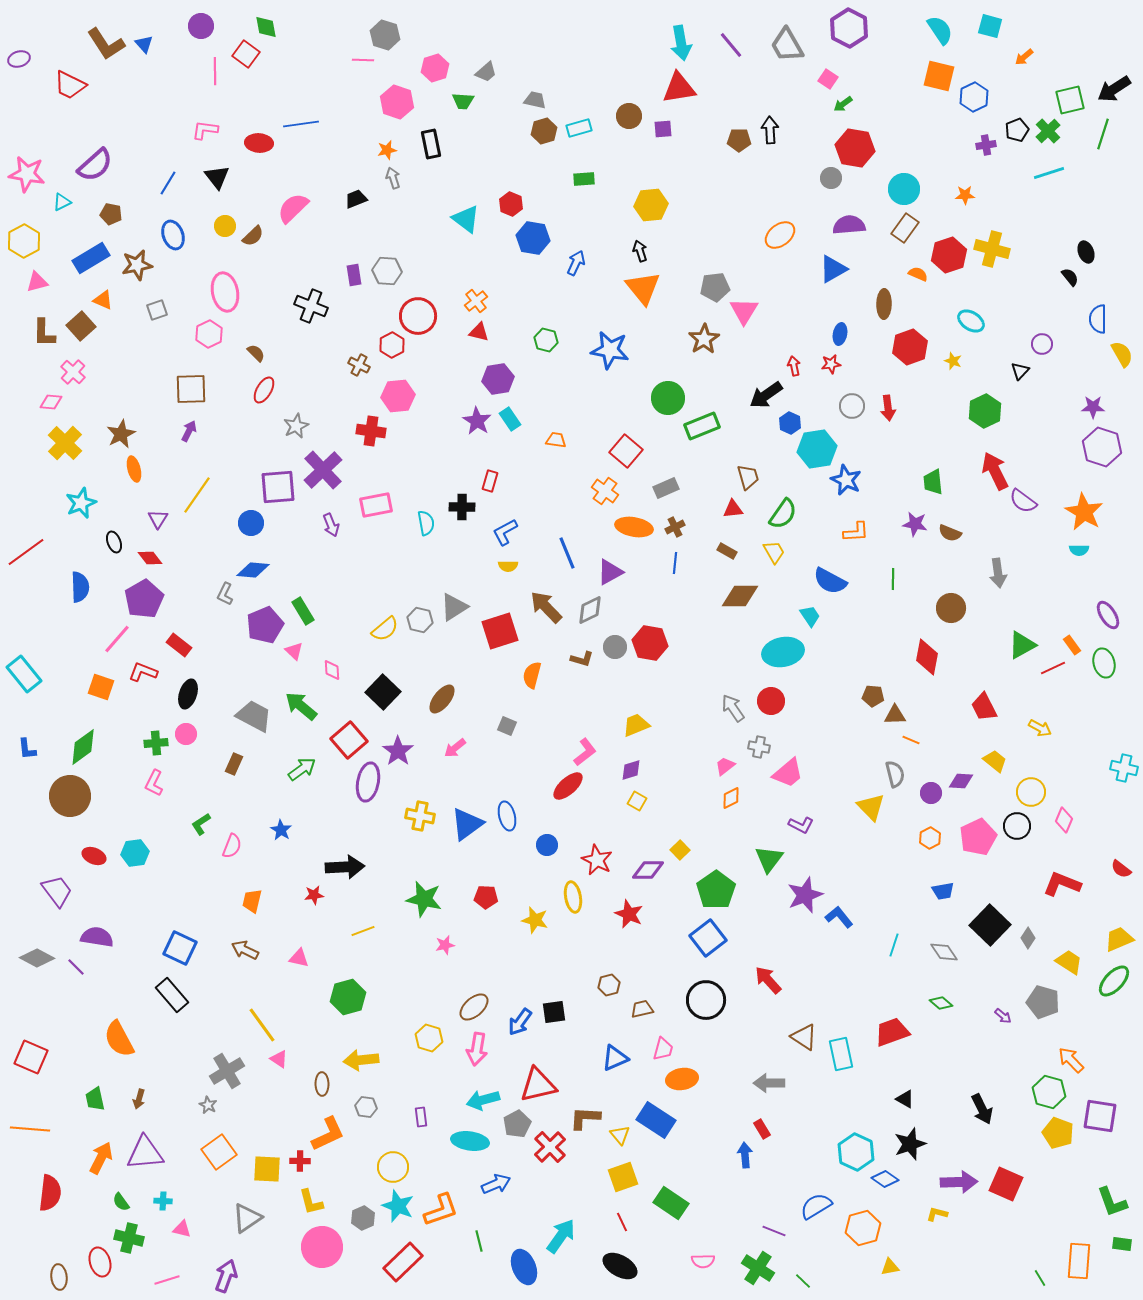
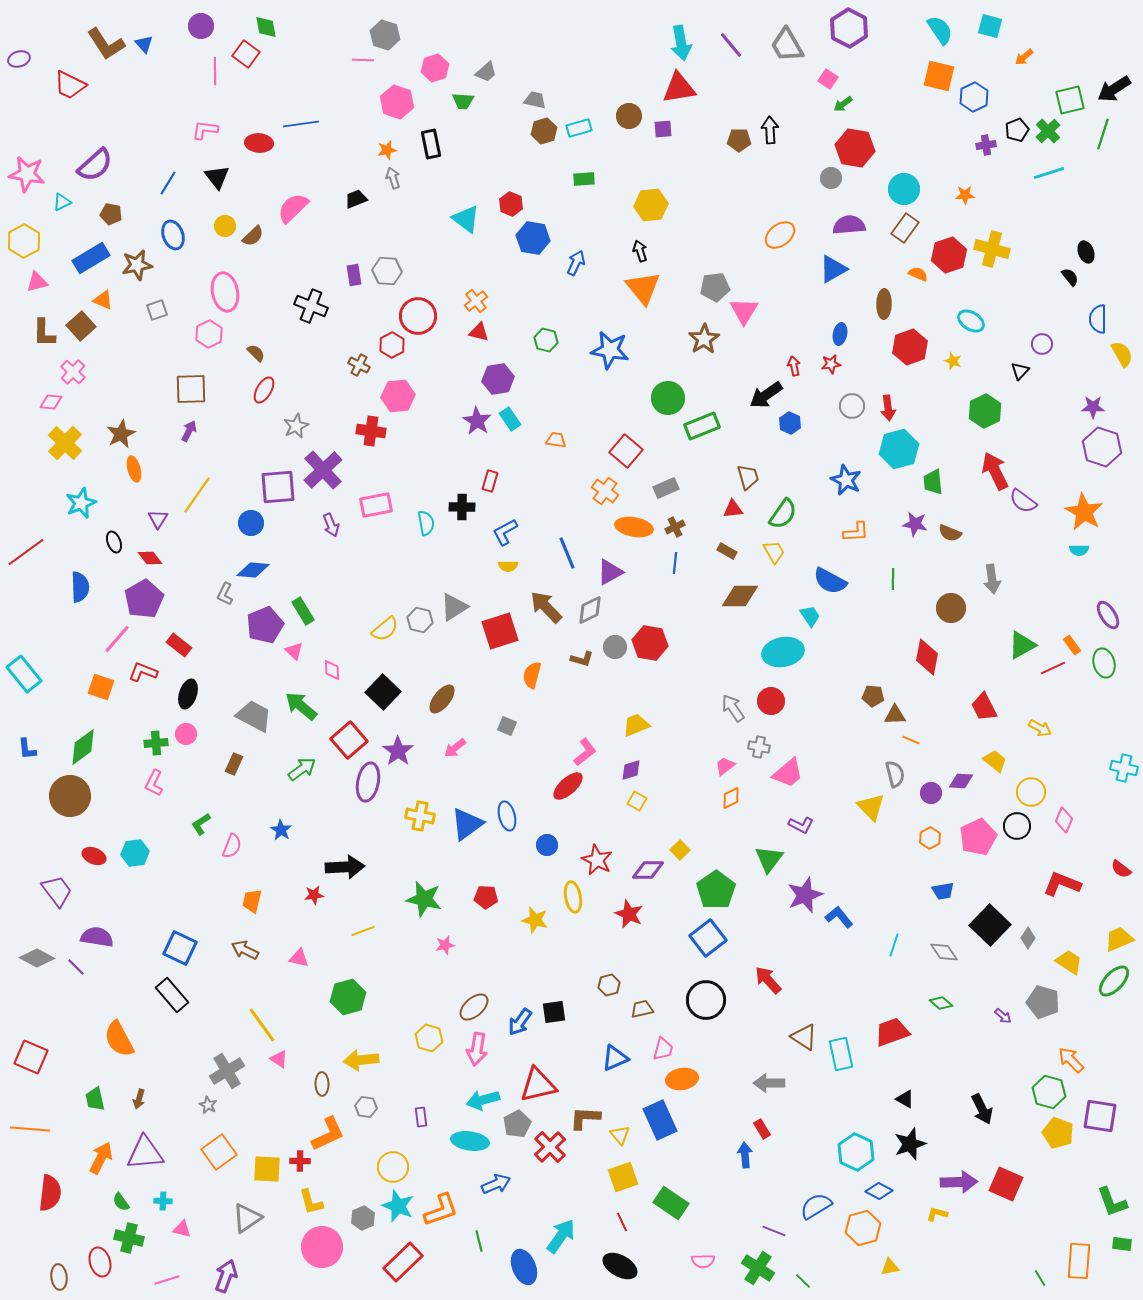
cyan hexagon at (817, 449): moved 82 px right; rotated 6 degrees counterclockwise
gray arrow at (998, 573): moved 6 px left, 6 px down
blue rectangle at (656, 1120): moved 4 px right; rotated 33 degrees clockwise
blue diamond at (885, 1179): moved 6 px left, 12 px down; rotated 8 degrees counterclockwise
